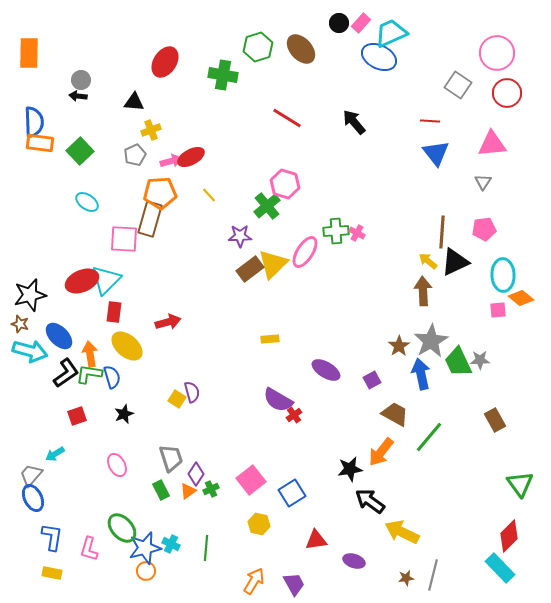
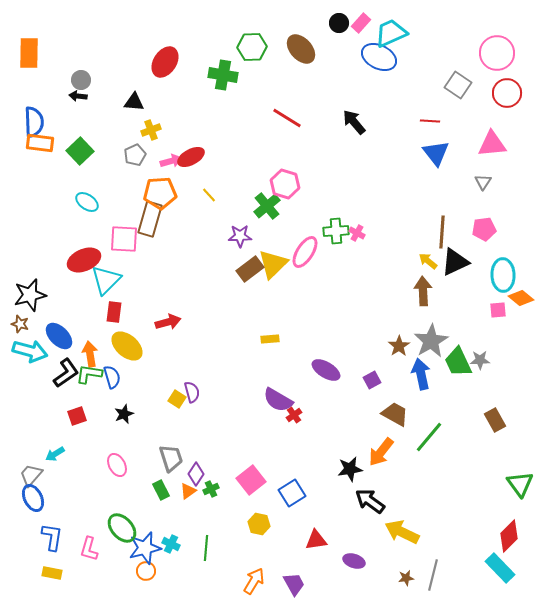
green hexagon at (258, 47): moved 6 px left; rotated 16 degrees clockwise
red ellipse at (82, 281): moved 2 px right, 21 px up
